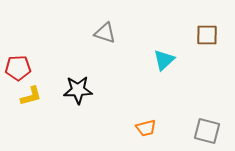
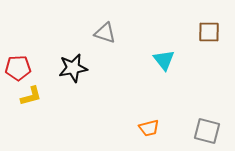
brown square: moved 2 px right, 3 px up
cyan triangle: rotated 25 degrees counterclockwise
black star: moved 5 px left, 22 px up; rotated 8 degrees counterclockwise
orange trapezoid: moved 3 px right
